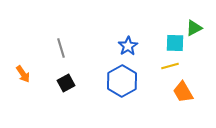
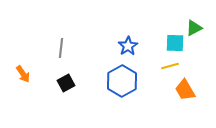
gray line: rotated 24 degrees clockwise
orange trapezoid: moved 2 px right, 2 px up
